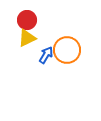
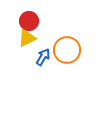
red circle: moved 2 px right, 1 px down
blue arrow: moved 3 px left, 2 px down
